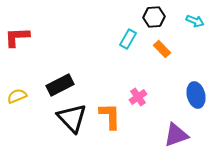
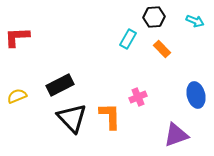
pink cross: rotated 12 degrees clockwise
